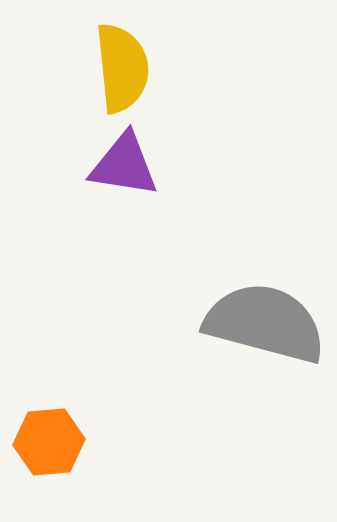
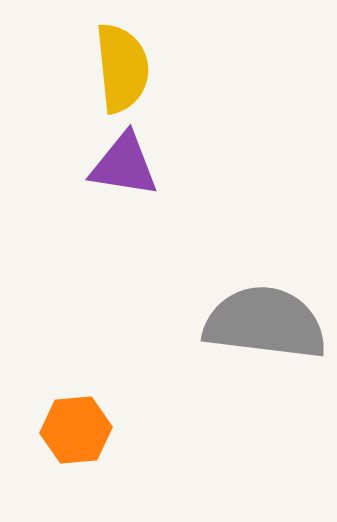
gray semicircle: rotated 8 degrees counterclockwise
orange hexagon: moved 27 px right, 12 px up
